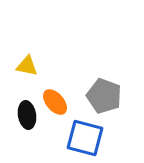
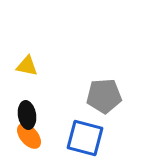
gray pentagon: rotated 24 degrees counterclockwise
orange ellipse: moved 26 px left, 34 px down
